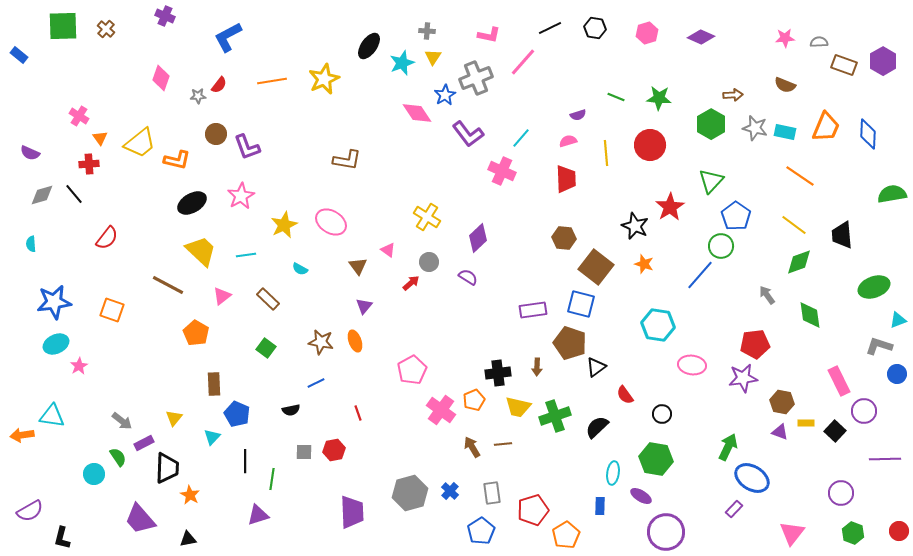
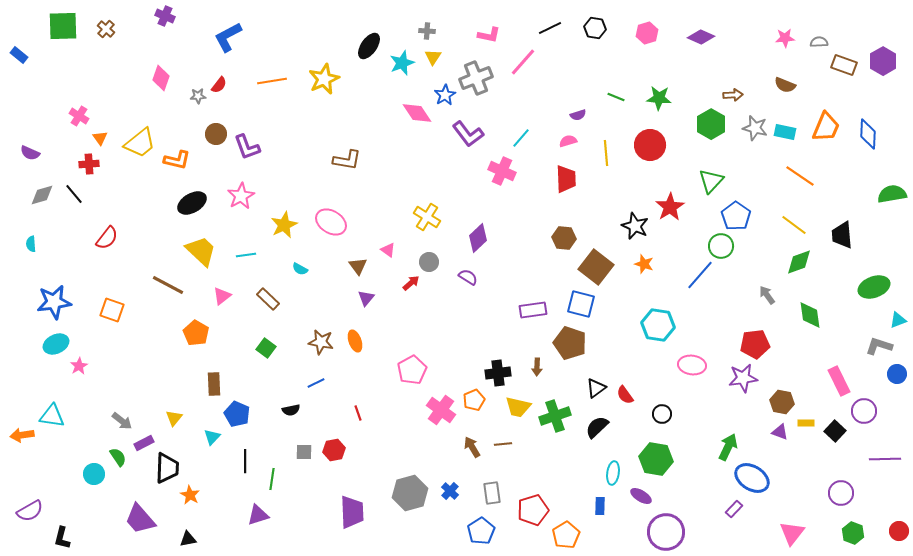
purple triangle at (364, 306): moved 2 px right, 8 px up
black triangle at (596, 367): moved 21 px down
